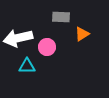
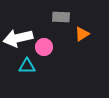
pink circle: moved 3 px left
